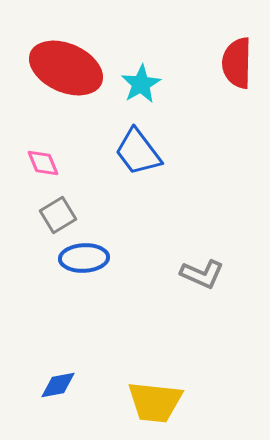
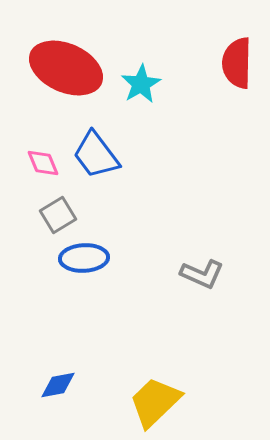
blue trapezoid: moved 42 px left, 3 px down
yellow trapezoid: rotated 130 degrees clockwise
